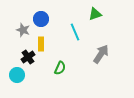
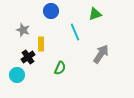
blue circle: moved 10 px right, 8 px up
